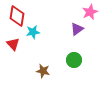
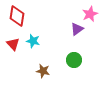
pink star: moved 2 px down
cyan star: moved 9 px down; rotated 24 degrees clockwise
